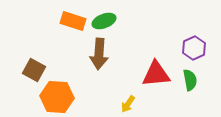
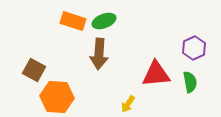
green semicircle: moved 2 px down
